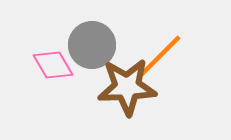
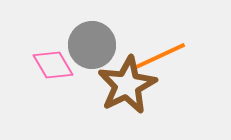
orange line: rotated 20 degrees clockwise
brown star: moved 2 px up; rotated 24 degrees counterclockwise
